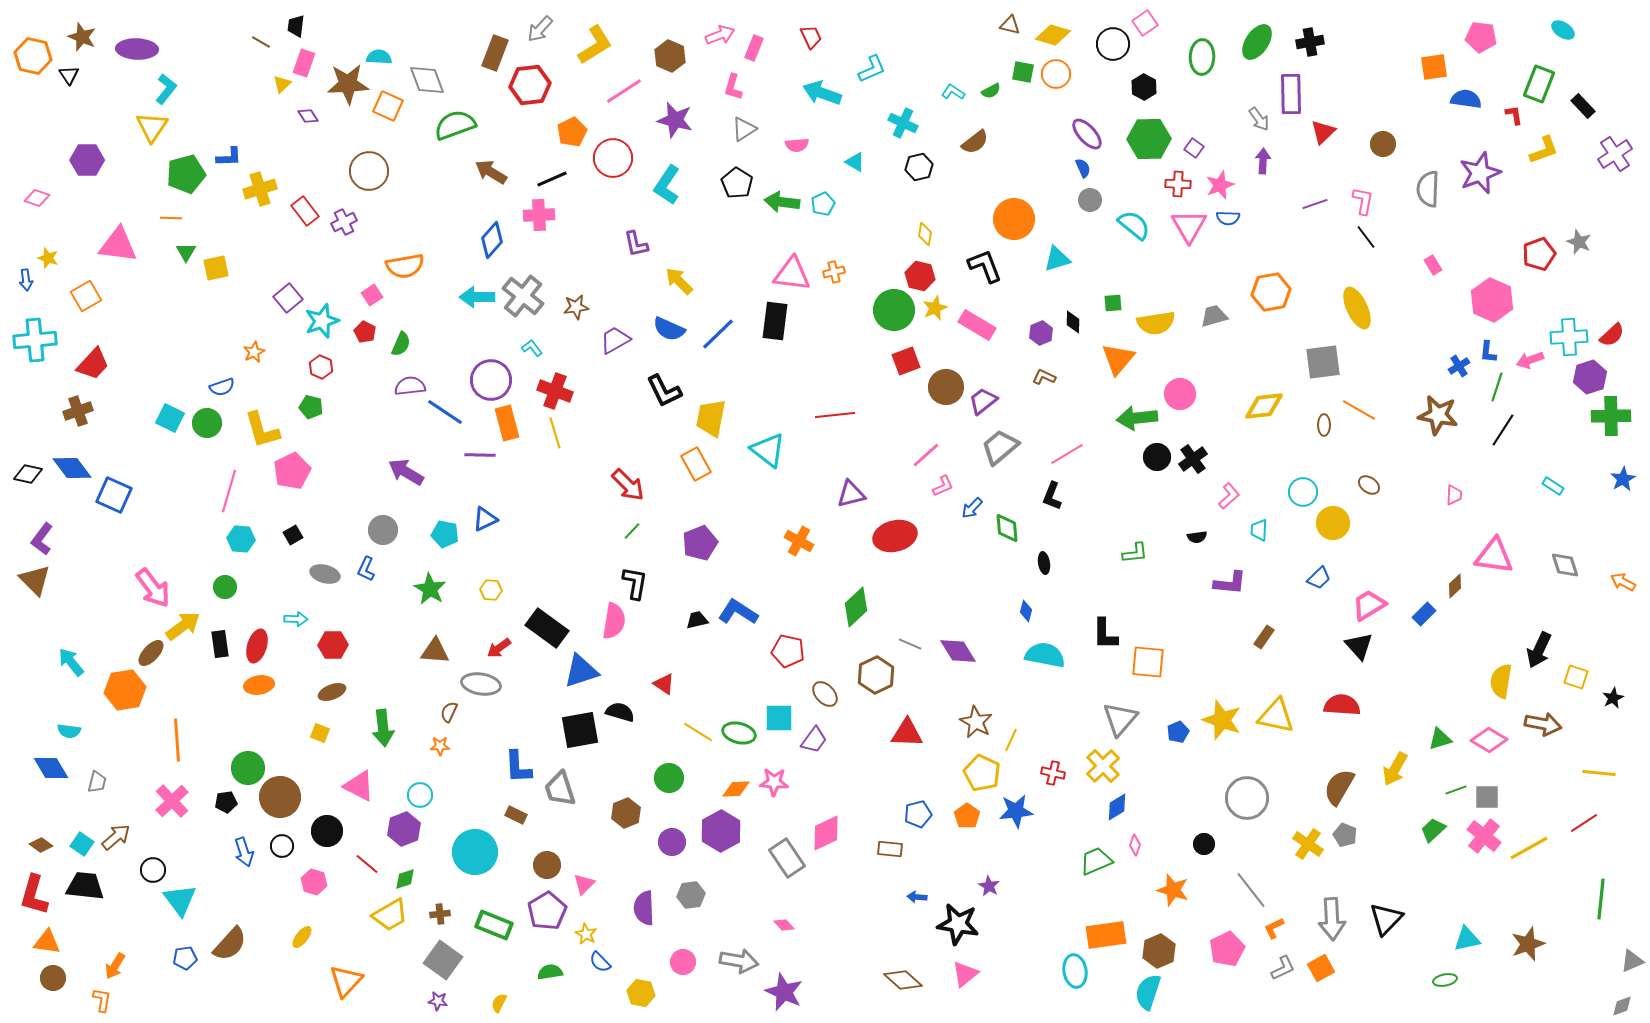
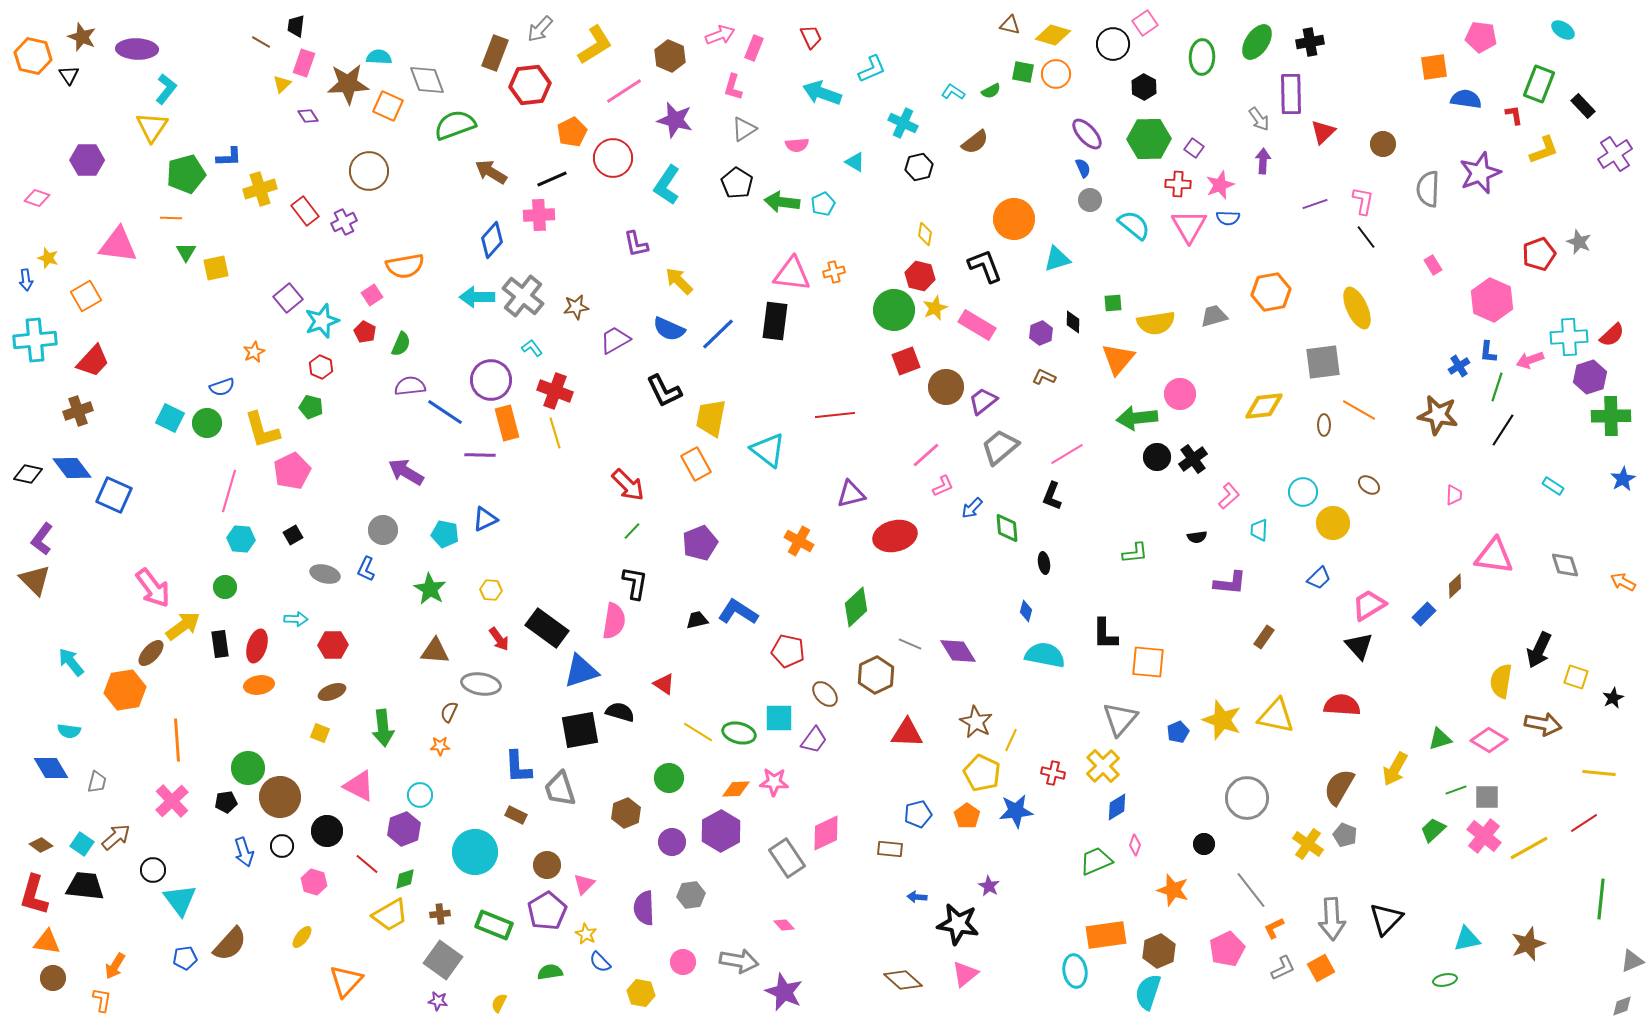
red trapezoid at (93, 364): moved 3 px up
red arrow at (499, 648): moved 9 px up; rotated 90 degrees counterclockwise
